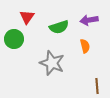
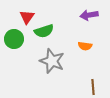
purple arrow: moved 5 px up
green semicircle: moved 15 px left, 4 px down
orange semicircle: rotated 112 degrees clockwise
gray star: moved 2 px up
brown line: moved 4 px left, 1 px down
